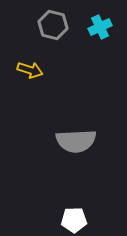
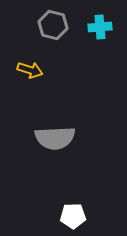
cyan cross: rotated 20 degrees clockwise
gray semicircle: moved 21 px left, 3 px up
white pentagon: moved 1 px left, 4 px up
